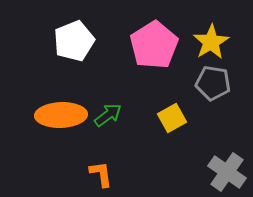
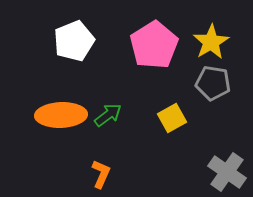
orange L-shape: rotated 32 degrees clockwise
